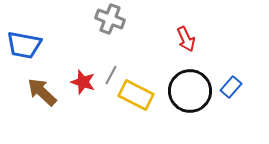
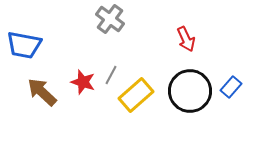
gray cross: rotated 16 degrees clockwise
yellow rectangle: rotated 68 degrees counterclockwise
